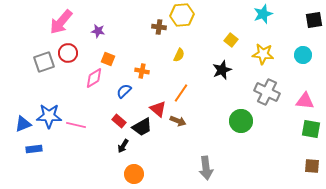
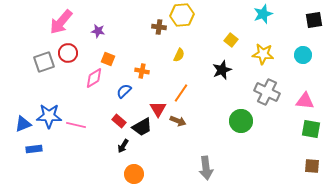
red triangle: rotated 18 degrees clockwise
